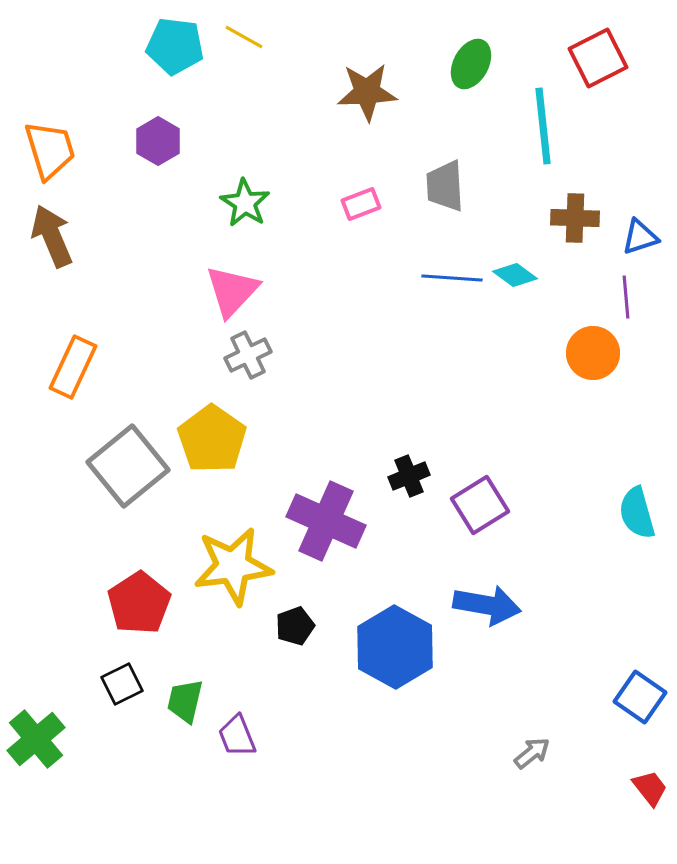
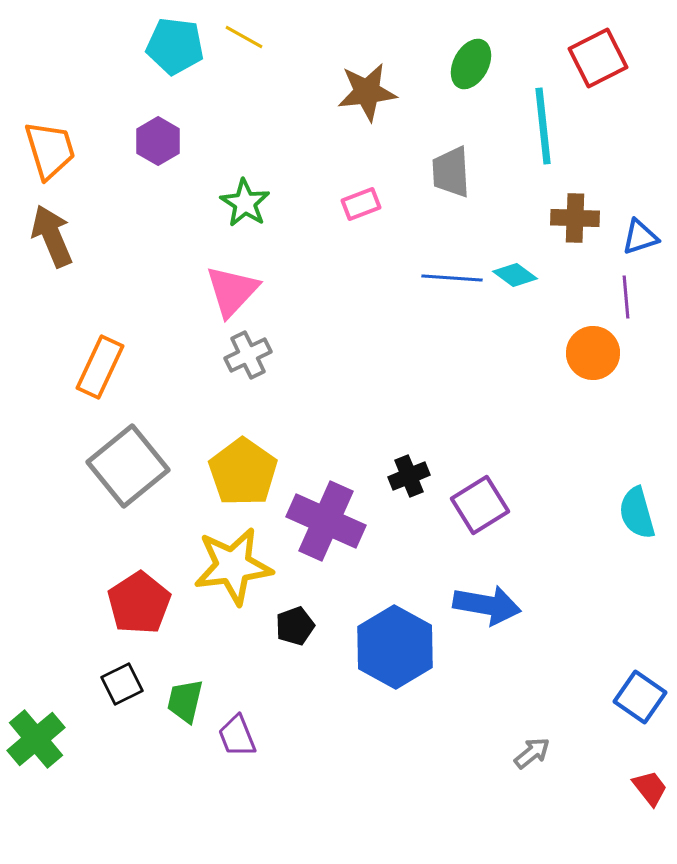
brown star: rotated 4 degrees counterclockwise
gray trapezoid: moved 6 px right, 14 px up
orange rectangle: moved 27 px right
yellow pentagon: moved 31 px right, 33 px down
